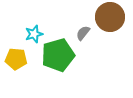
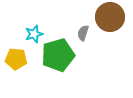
gray semicircle: rotated 21 degrees counterclockwise
